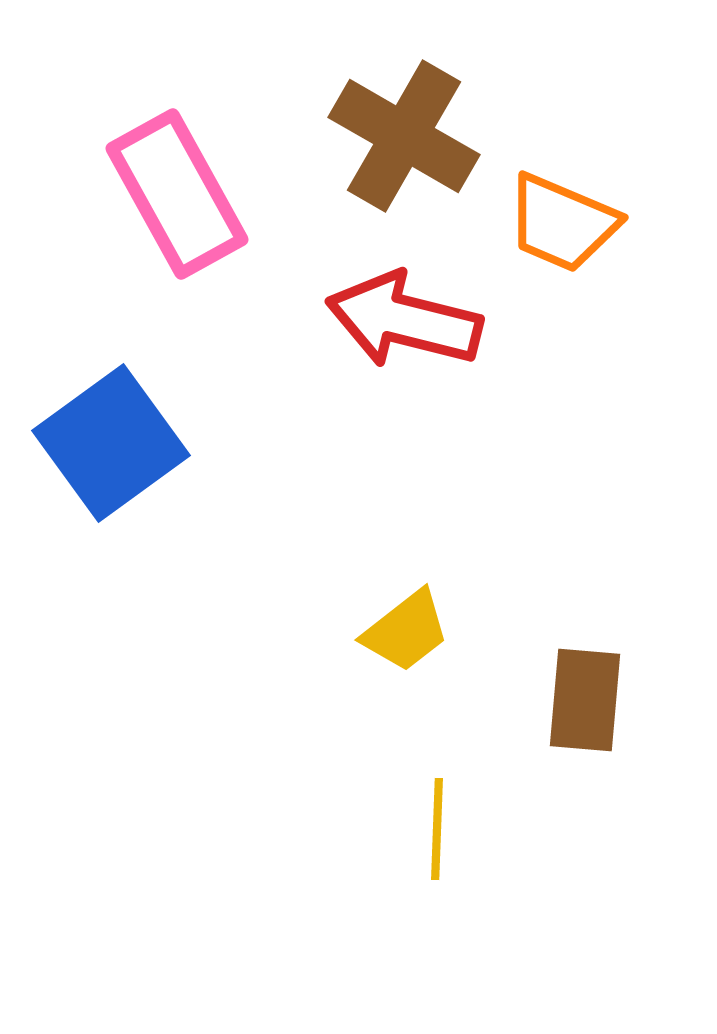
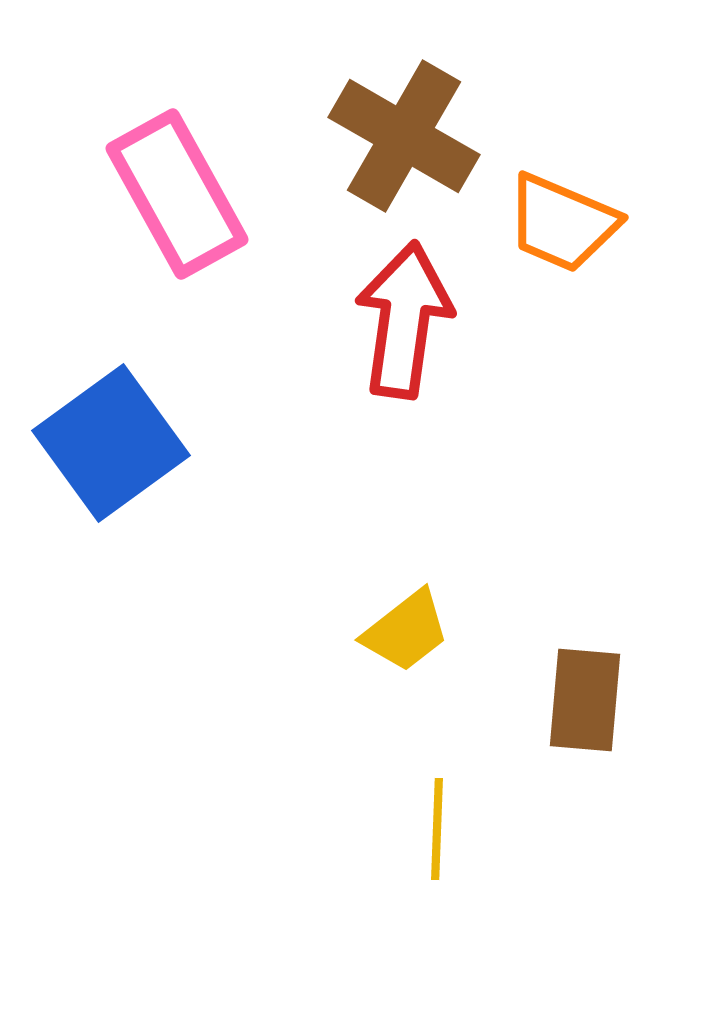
red arrow: rotated 84 degrees clockwise
